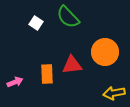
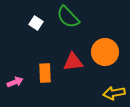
red triangle: moved 1 px right, 3 px up
orange rectangle: moved 2 px left, 1 px up
